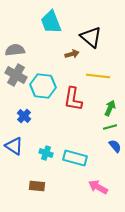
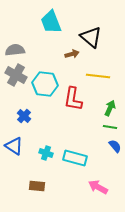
cyan hexagon: moved 2 px right, 2 px up
green line: rotated 24 degrees clockwise
